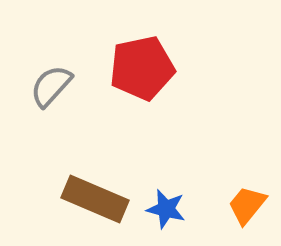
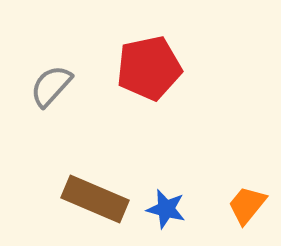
red pentagon: moved 7 px right
